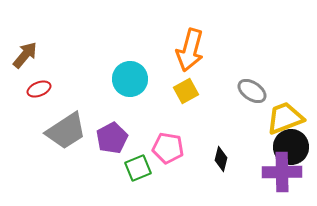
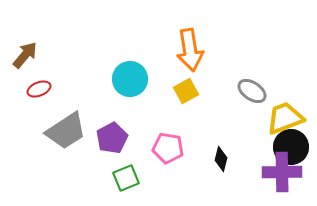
orange arrow: rotated 24 degrees counterclockwise
green square: moved 12 px left, 10 px down
